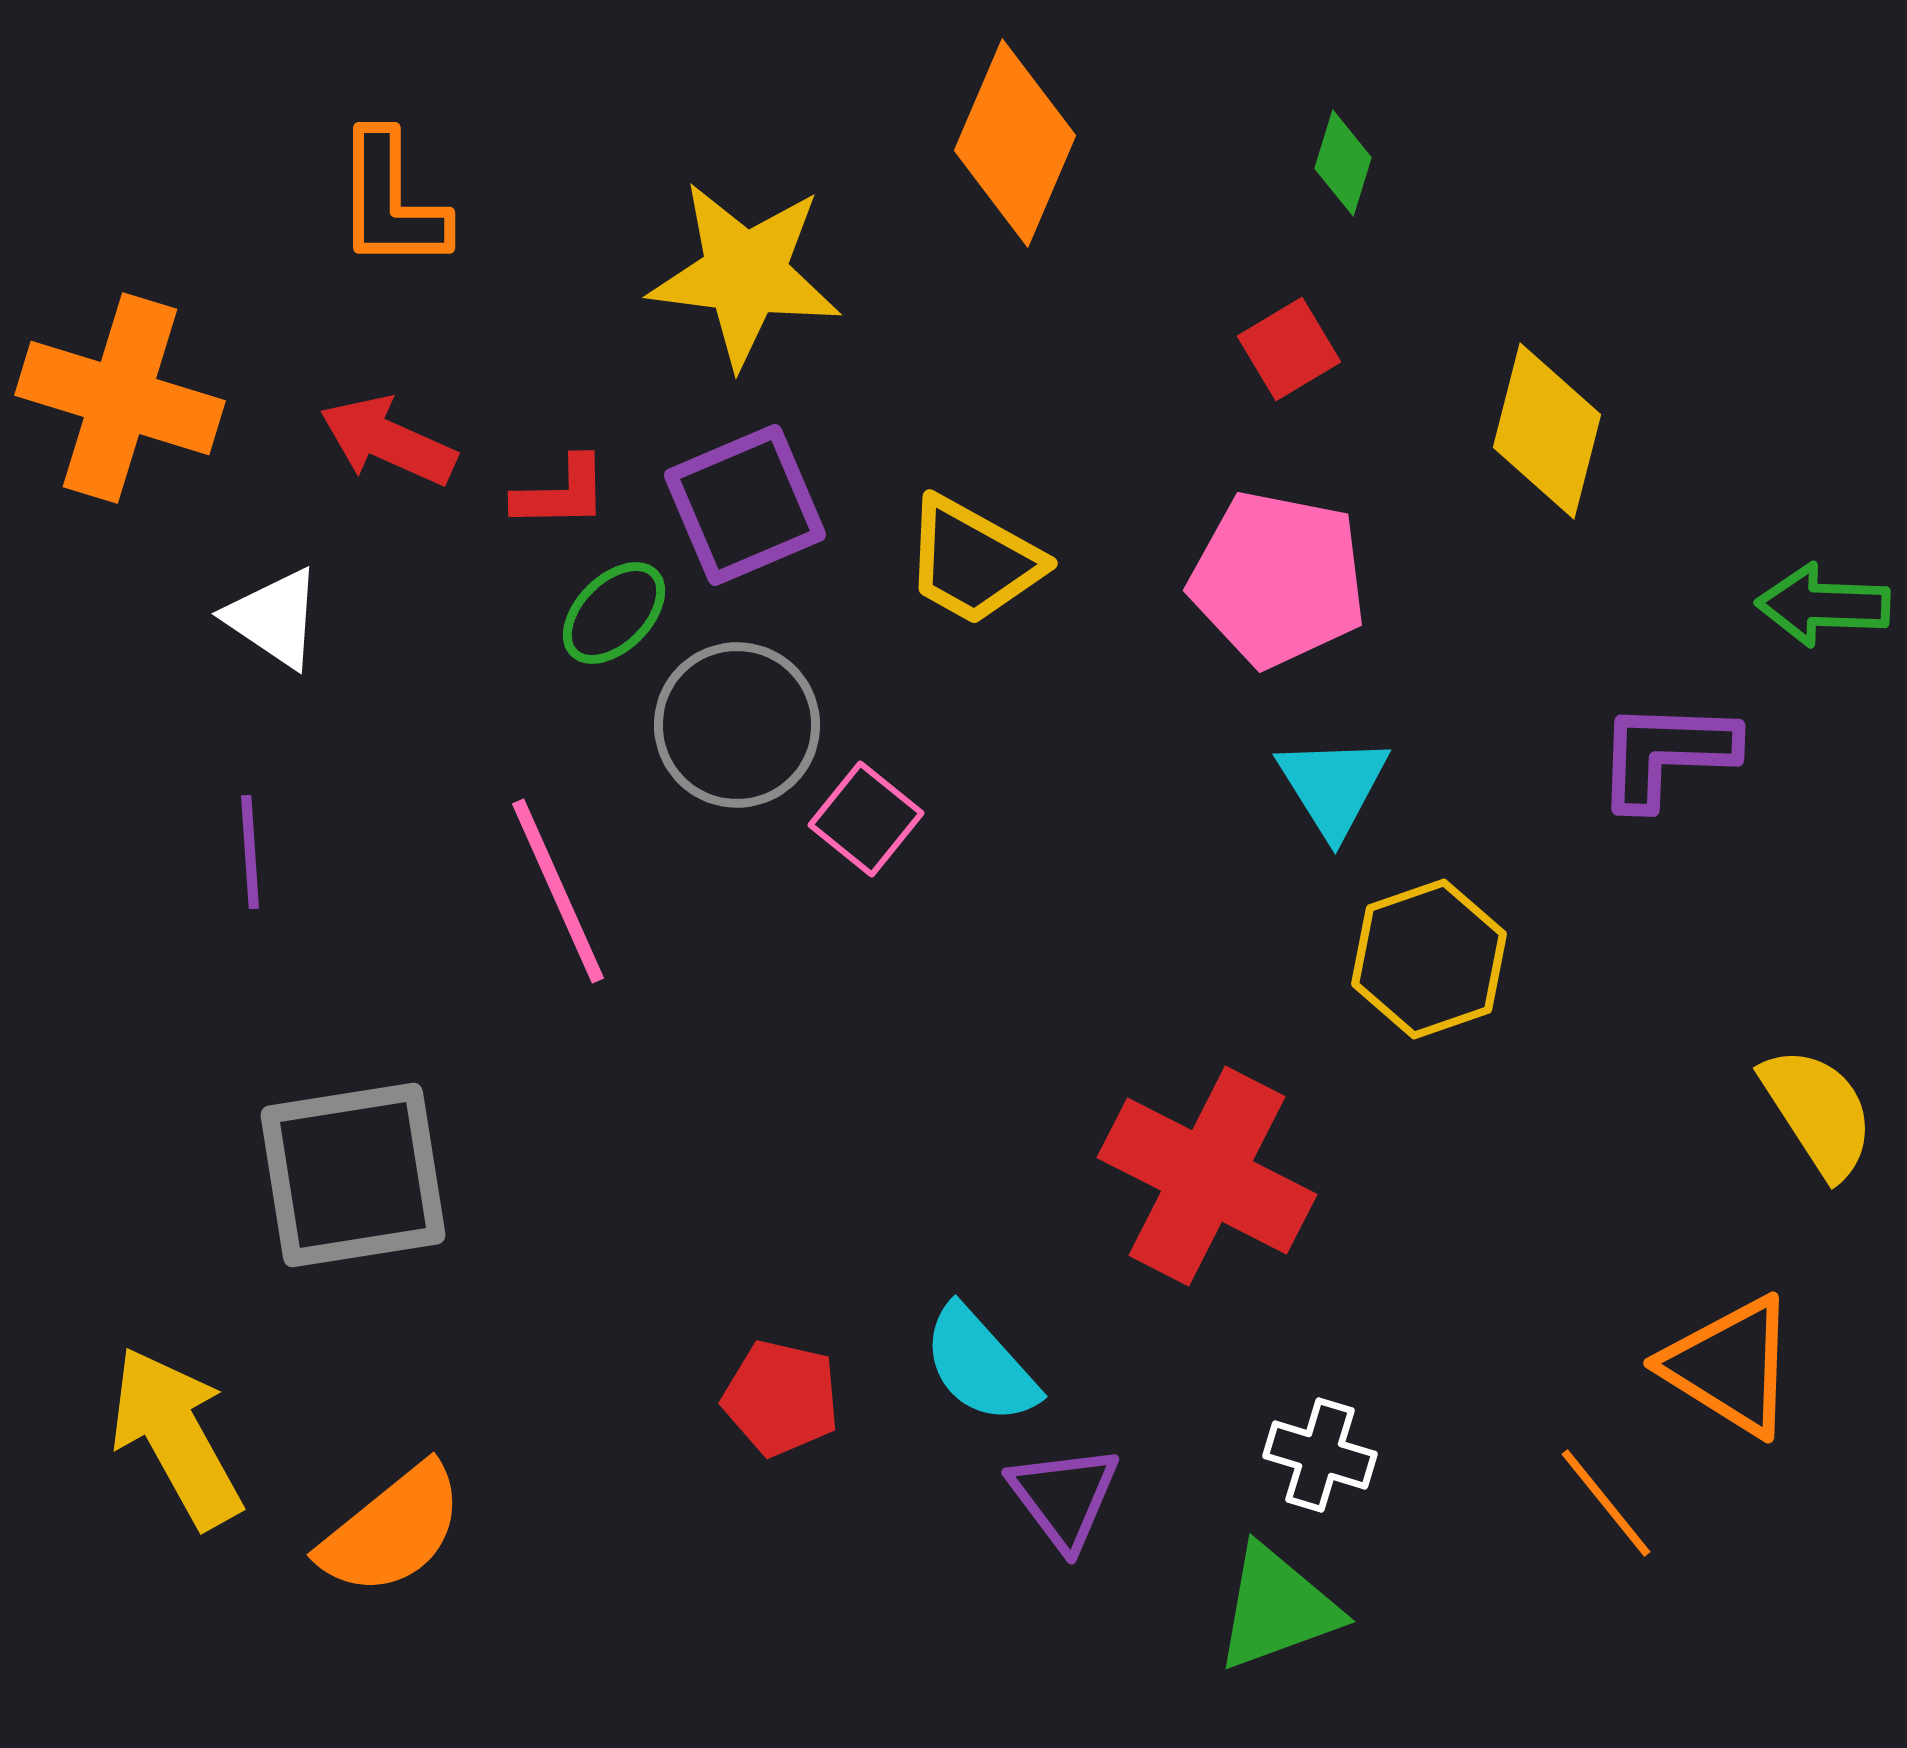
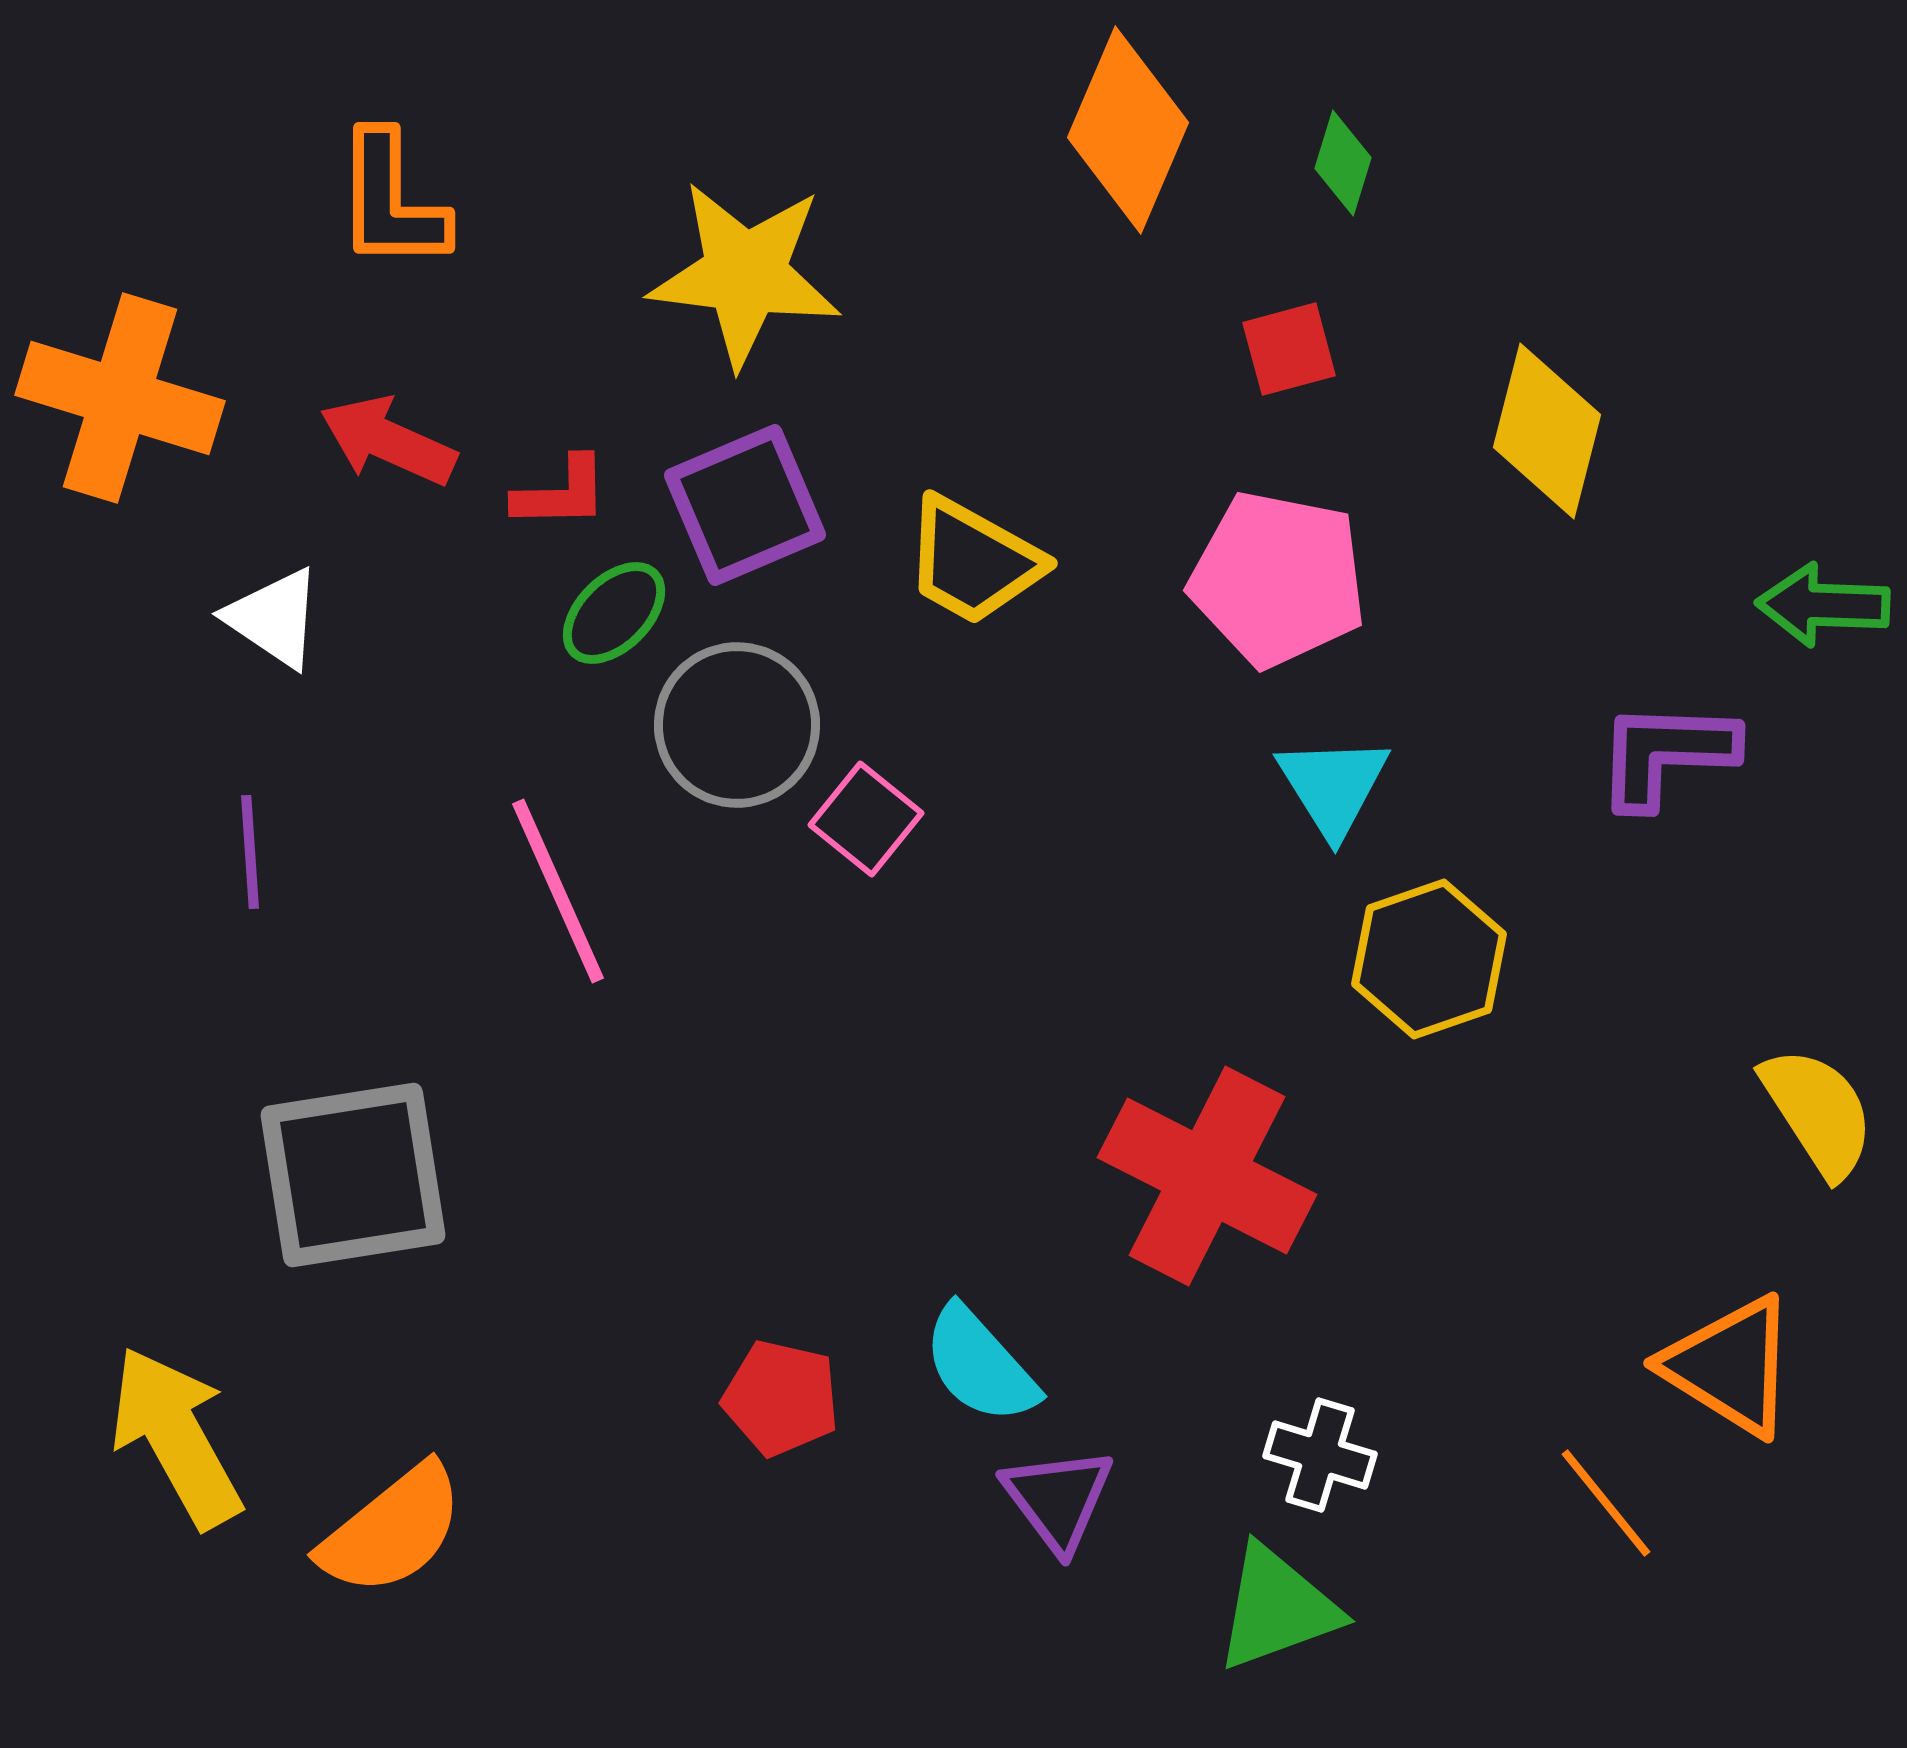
orange diamond: moved 113 px right, 13 px up
red square: rotated 16 degrees clockwise
purple triangle: moved 6 px left, 2 px down
